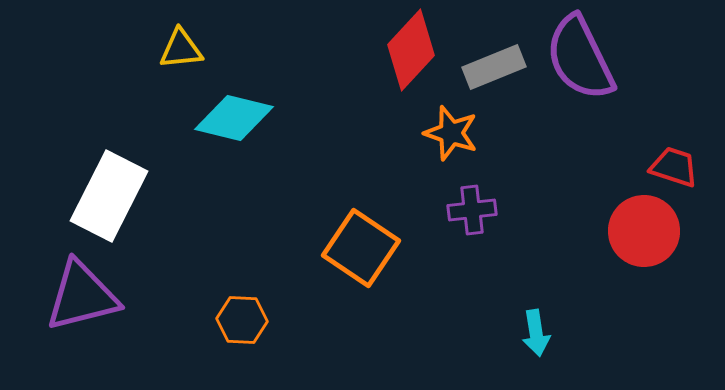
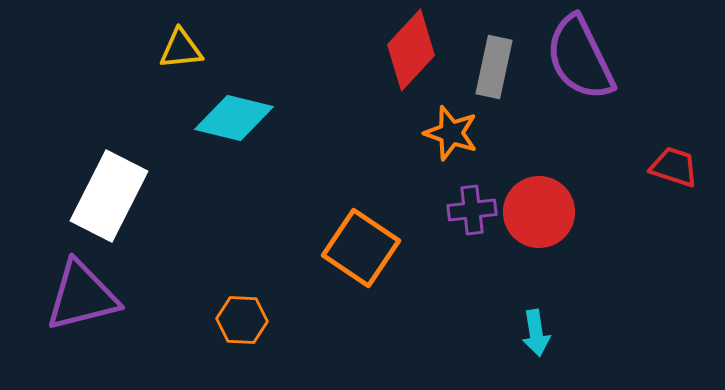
gray rectangle: rotated 56 degrees counterclockwise
red circle: moved 105 px left, 19 px up
